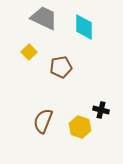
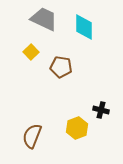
gray trapezoid: moved 1 px down
yellow square: moved 2 px right
brown pentagon: rotated 20 degrees clockwise
brown semicircle: moved 11 px left, 15 px down
yellow hexagon: moved 3 px left, 1 px down; rotated 20 degrees clockwise
